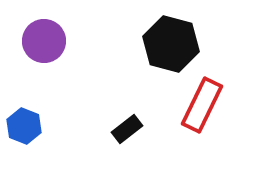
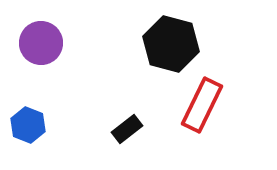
purple circle: moved 3 px left, 2 px down
blue hexagon: moved 4 px right, 1 px up
